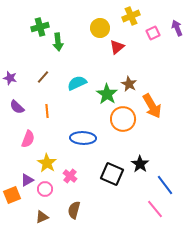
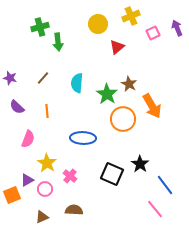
yellow circle: moved 2 px left, 4 px up
brown line: moved 1 px down
cyan semicircle: rotated 60 degrees counterclockwise
brown semicircle: rotated 78 degrees clockwise
